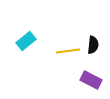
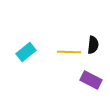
cyan rectangle: moved 11 px down
yellow line: moved 1 px right, 1 px down; rotated 10 degrees clockwise
